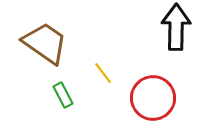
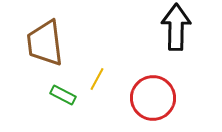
brown trapezoid: rotated 132 degrees counterclockwise
yellow line: moved 6 px left, 6 px down; rotated 65 degrees clockwise
green rectangle: rotated 35 degrees counterclockwise
